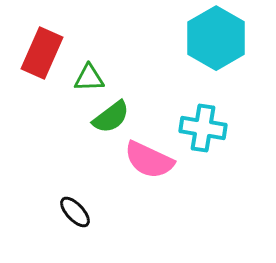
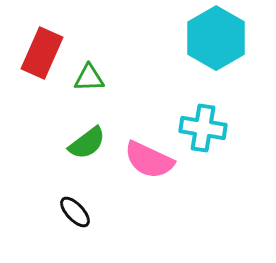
green semicircle: moved 24 px left, 26 px down
